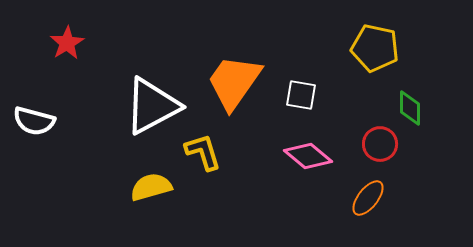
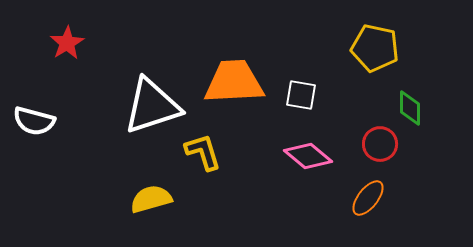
orange trapezoid: rotated 52 degrees clockwise
white triangle: rotated 10 degrees clockwise
yellow semicircle: moved 12 px down
